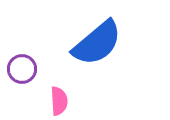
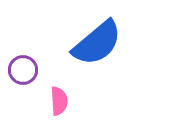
purple circle: moved 1 px right, 1 px down
